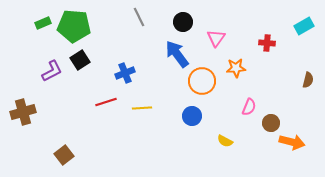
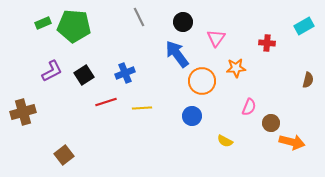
black square: moved 4 px right, 15 px down
